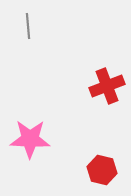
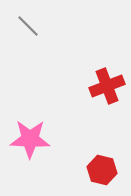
gray line: rotated 40 degrees counterclockwise
